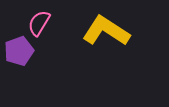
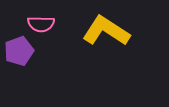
pink semicircle: moved 2 px right, 1 px down; rotated 120 degrees counterclockwise
